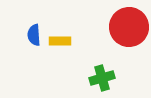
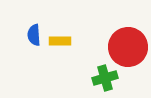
red circle: moved 1 px left, 20 px down
green cross: moved 3 px right
